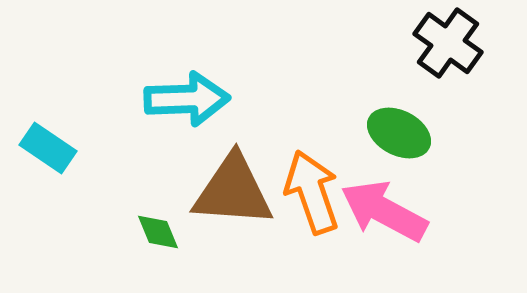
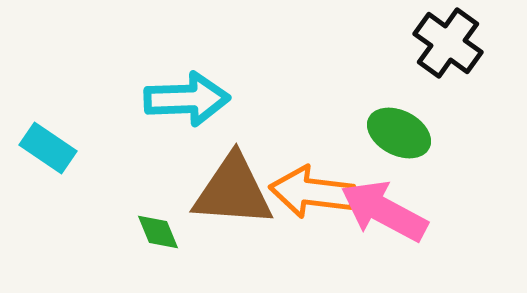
orange arrow: rotated 64 degrees counterclockwise
